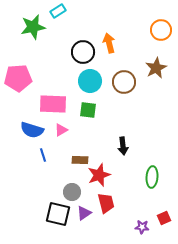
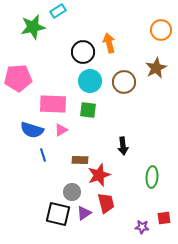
red square: rotated 16 degrees clockwise
